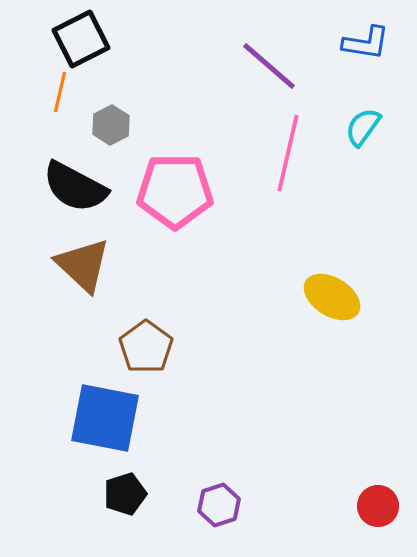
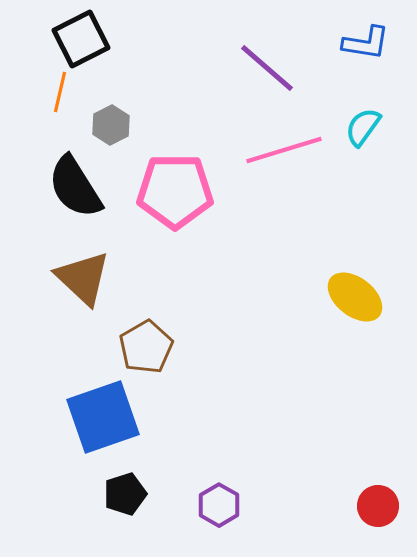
purple line: moved 2 px left, 2 px down
pink line: moved 4 px left, 3 px up; rotated 60 degrees clockwise
black semicircle: rotated 30 degrees clockwise
brown triangle: moved 13 px down
yellow ellipse: moved 23 px right; rotated 6 degrees clockwise
brown pentagon: rotated 6 degrees clockwise
blue square: moved 2 px left, 1 px up; rotated 30 degrees counterclockwise
purple hexagon: rotated 12 degrees counterclockwise
